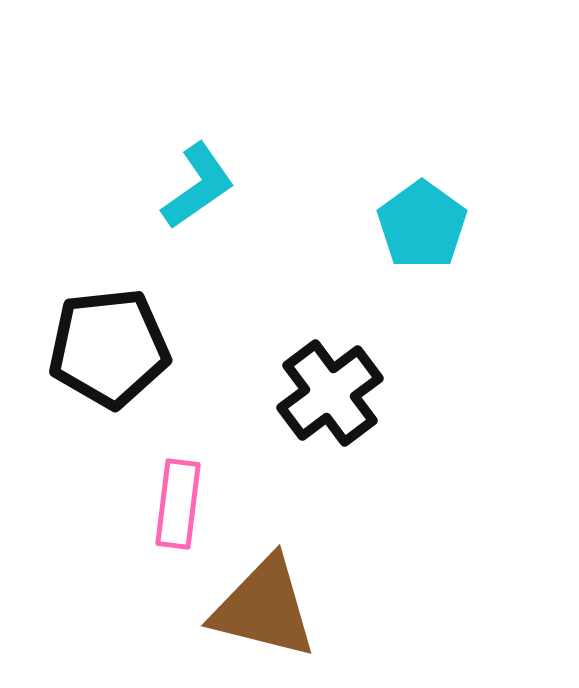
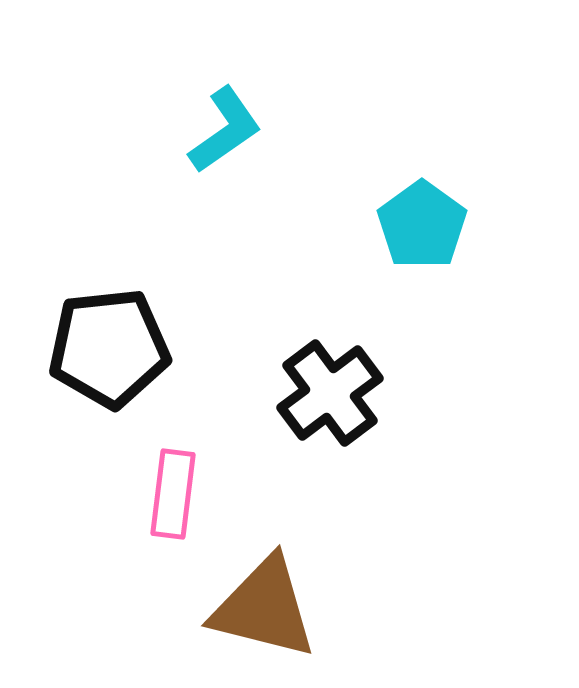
cyan L-shape: moved 27 px right, 56 px up
pink rectangle: moved 5 px left, 10 px up
